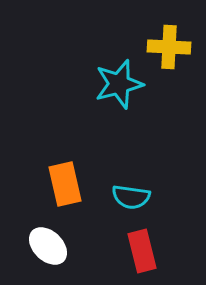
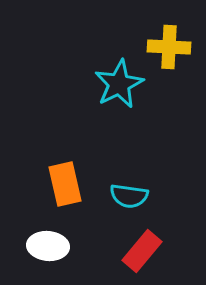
cyan star: rotated 12 degrees counterclockwise
cyan semicircle: moved 2 px left, 1 px up
white ellipse: rotated 39 degrees counterclockwise
red rectangle: rotated 54 degrees clockwise
